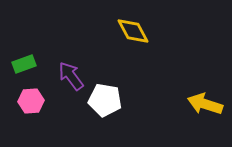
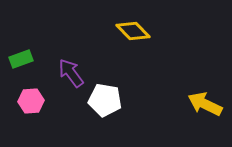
yellow diamond: rotated 16 degrees counterclockwise
green rectangle: moved 3 px left, 5 px up
purple arrow: moved 3 px up
yellow arrow: rotated 8 degrees clockwise
